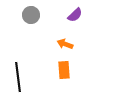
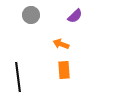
purple semicircle: moved 1 px down
orange arrow: moved 4 px left
